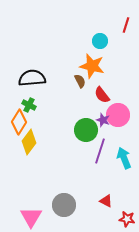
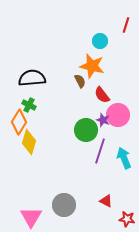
yellow diamond: rotated 20 degrees counterclockwise
